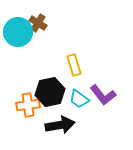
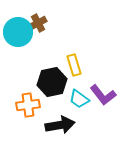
brown cross: rotated 30 degrees clockwise
black hexagon: moved 2 px right, 10 px up
